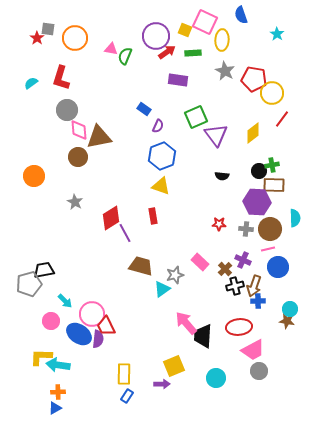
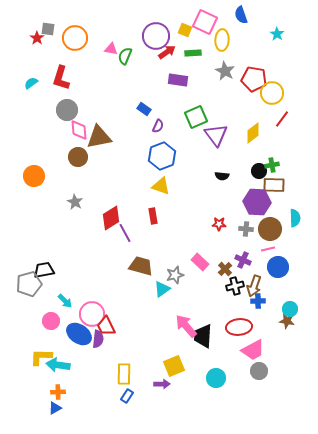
pink arrow at (186, 323): moved 3 px down
